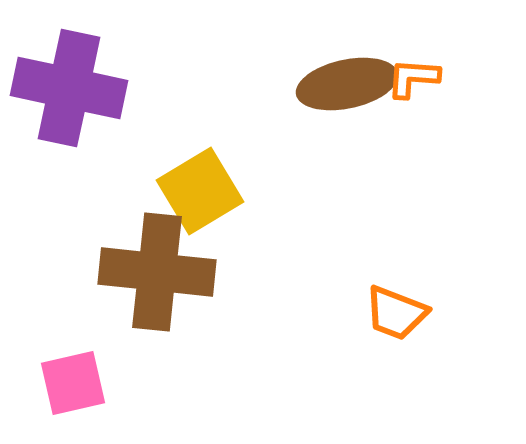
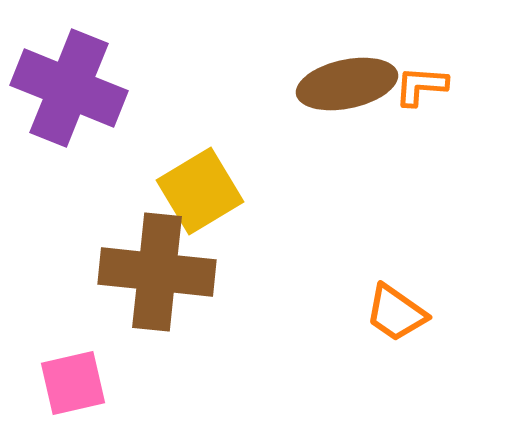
orange L-shape: moved 8 px right, 8 px down
purple cross: rotated 10 degrees clockwise
orange trapezoid: rotated 14 degrees clockwise
